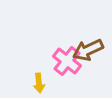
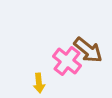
brown arrow: rotated 116 degrees counterclockwise
